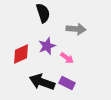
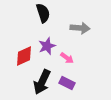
gray arrow: moved 4 px right, 1 px up
red diamond: moved 3 px right, 2 px down
black arrow: rotated 85 degrees counterclockwise
